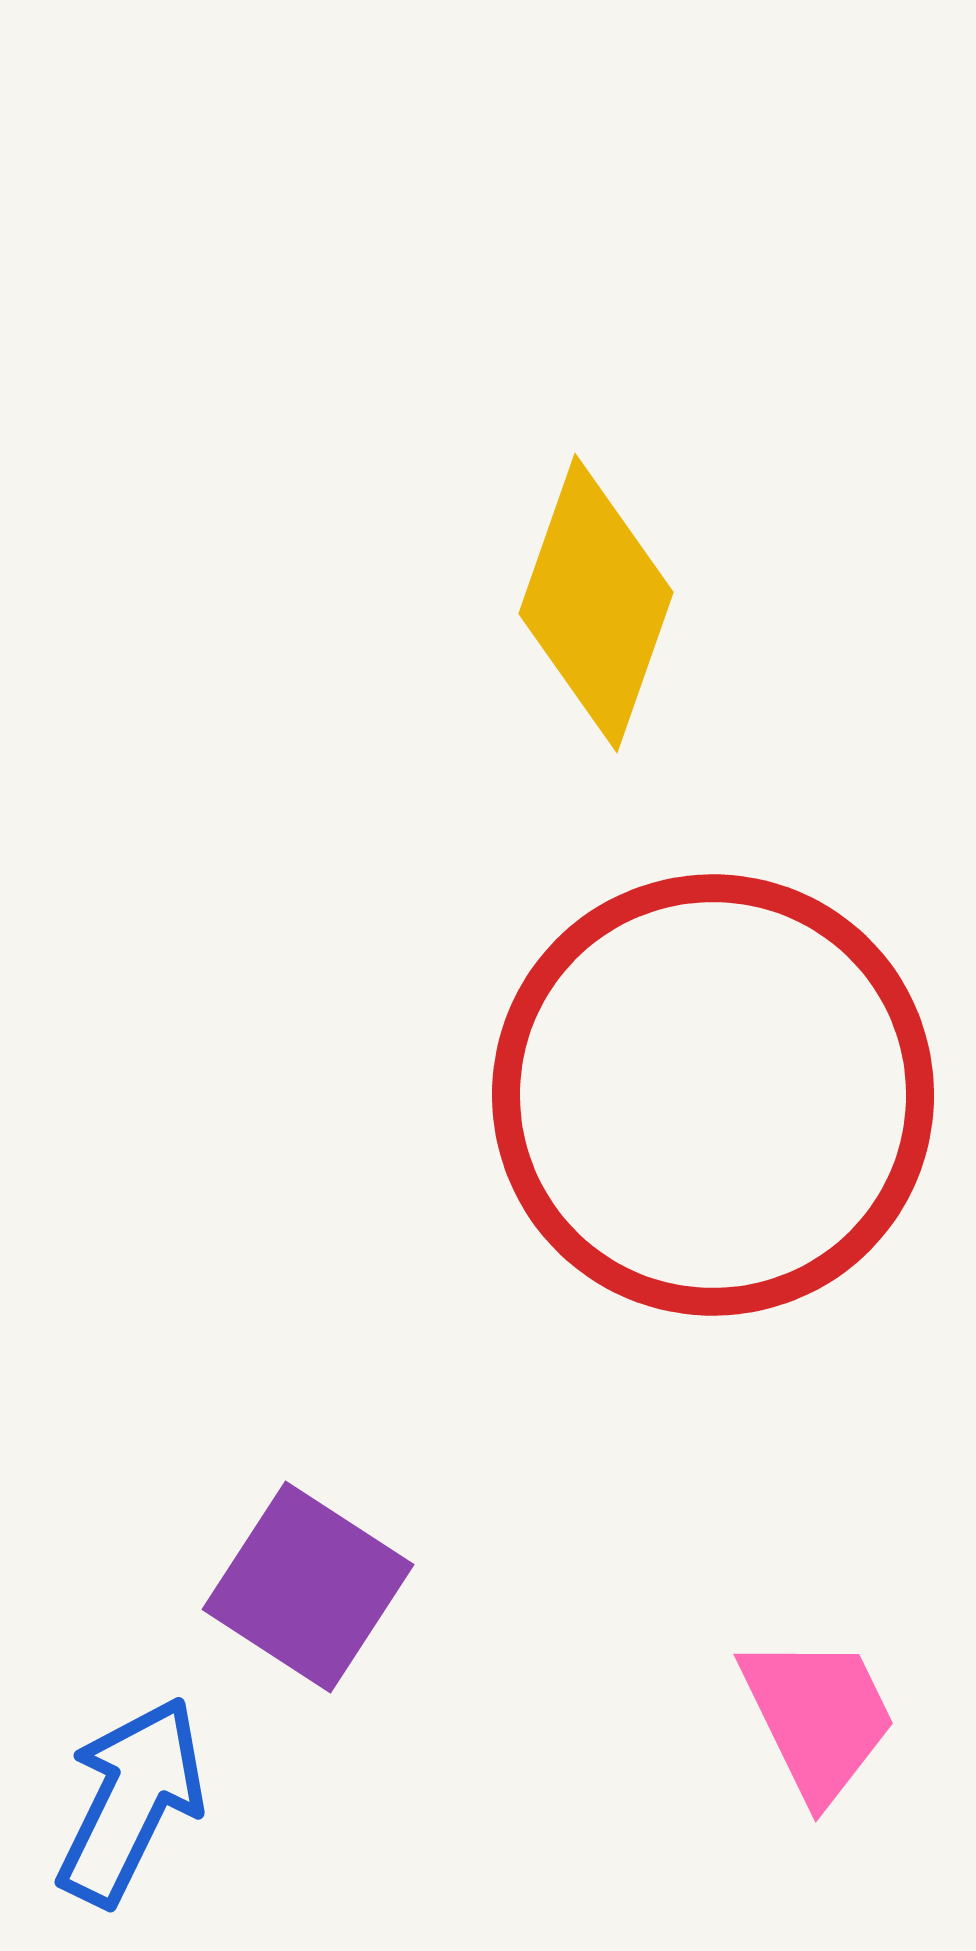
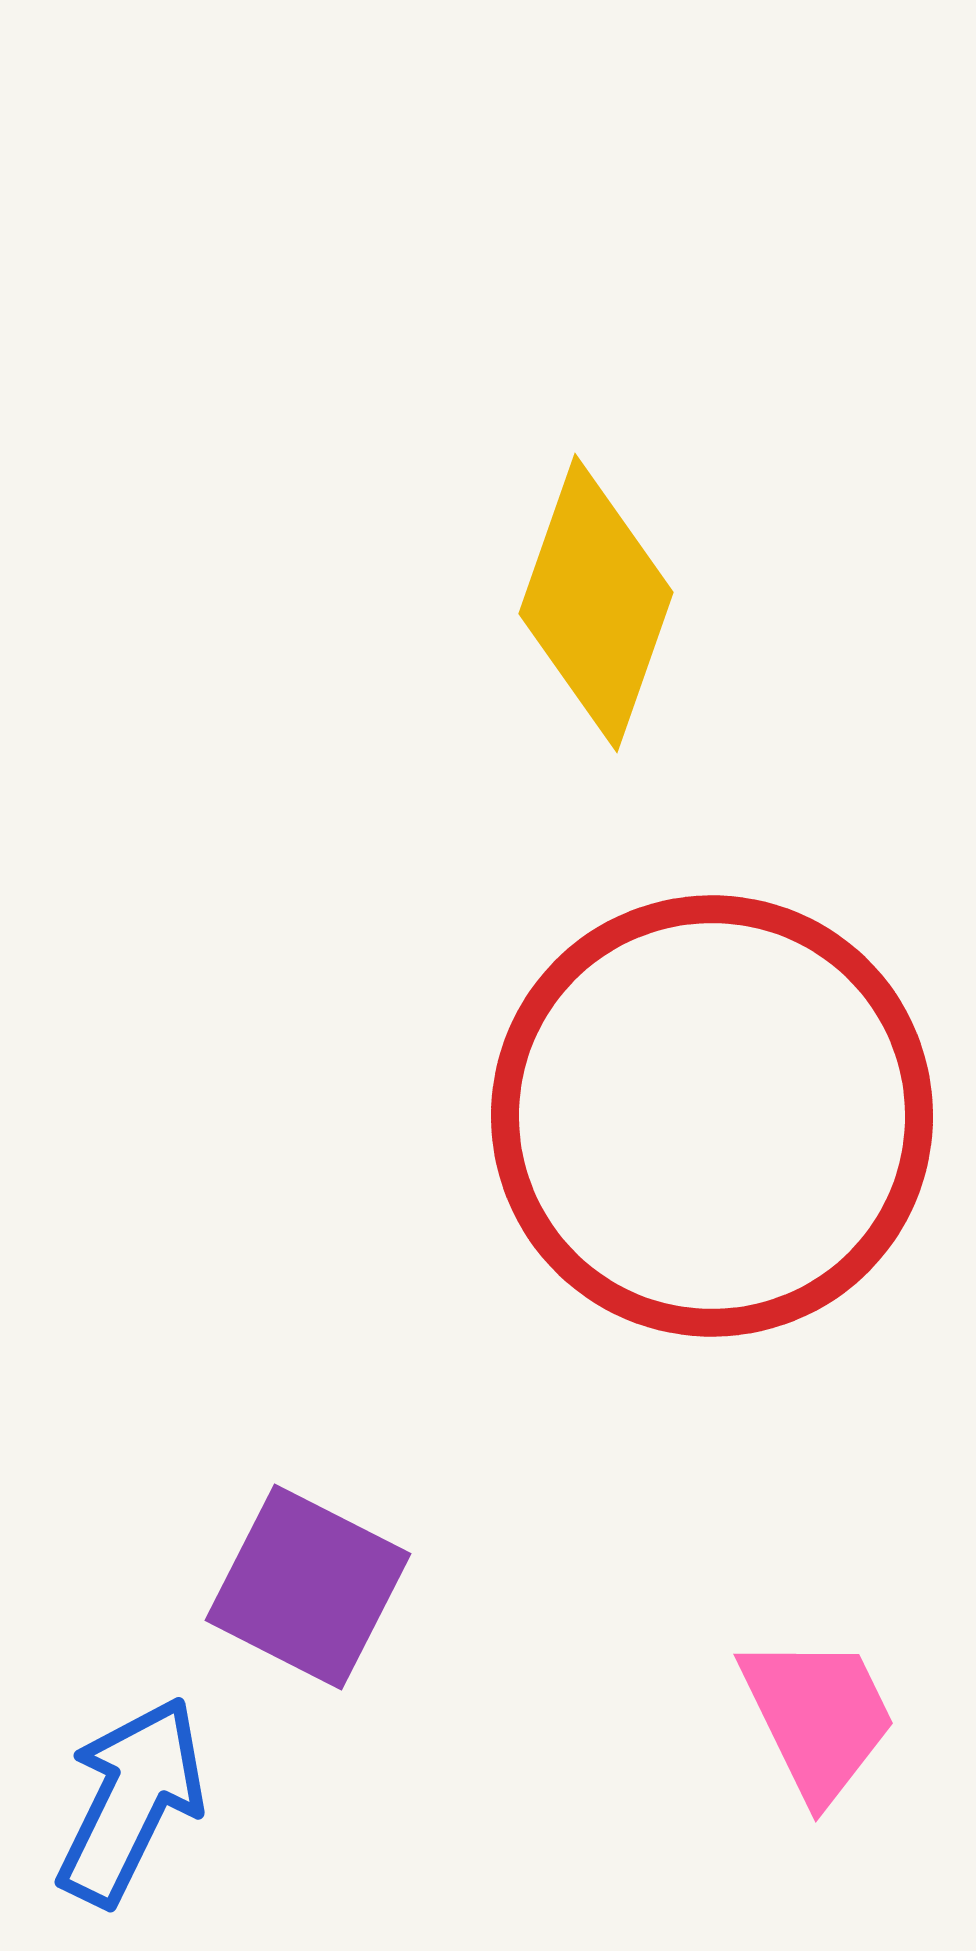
red circle: moved 1 px left, 21 px down
purple square: rotated 6 degrees counterclockwise
